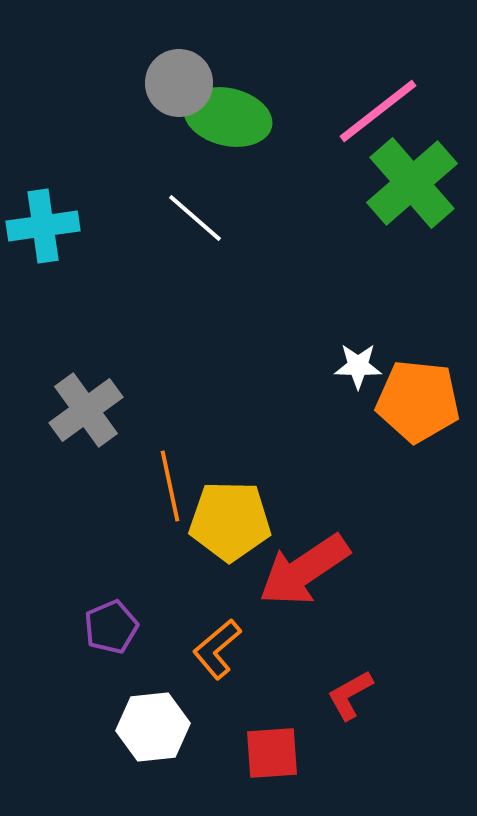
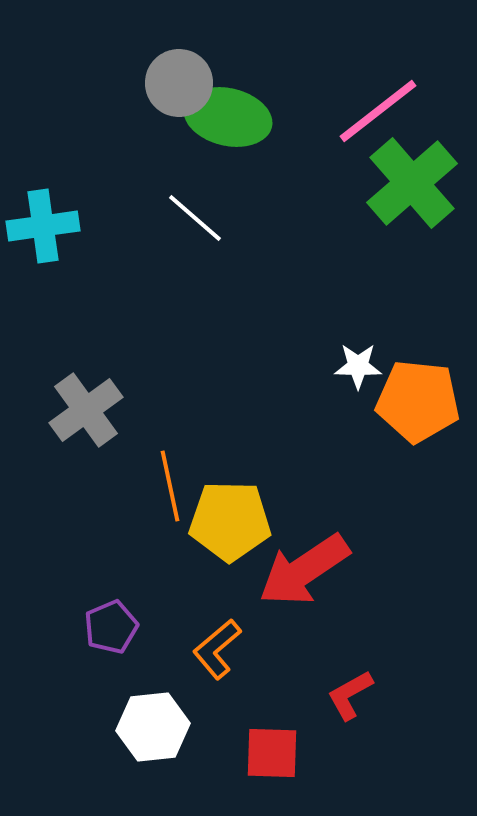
red square: rotated 6 degrees clockwise
